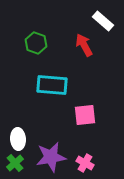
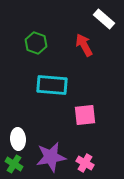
white rectangle: moved 1 px right, 2 px up
green cross: moved 1 px left, 1 px down; rotated 18 degrees counterclockwise
